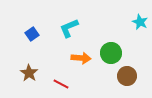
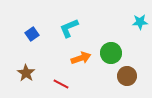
cyan star: rotated 28 degrees counterclockwise
orange arrow: rotated 24 degrees counterclockwise
brown star: moved 3 px left
